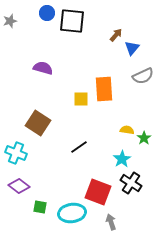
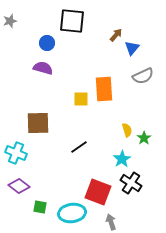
blue circle: moved 30 px down
brown square: rotated 35 degrees counterclockwise
yellow semicircle: rotated 64 degrees clockwise
